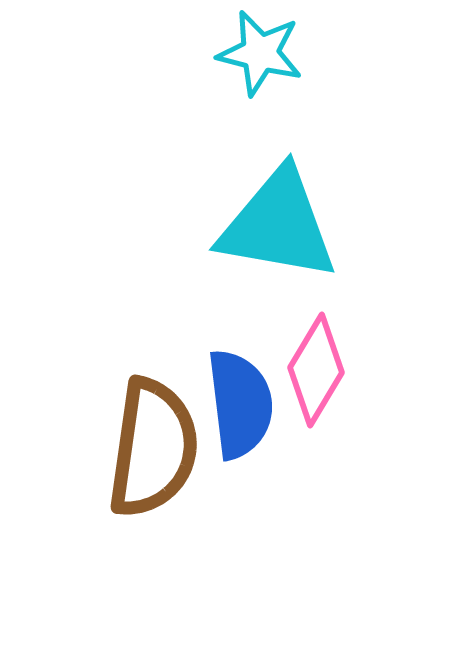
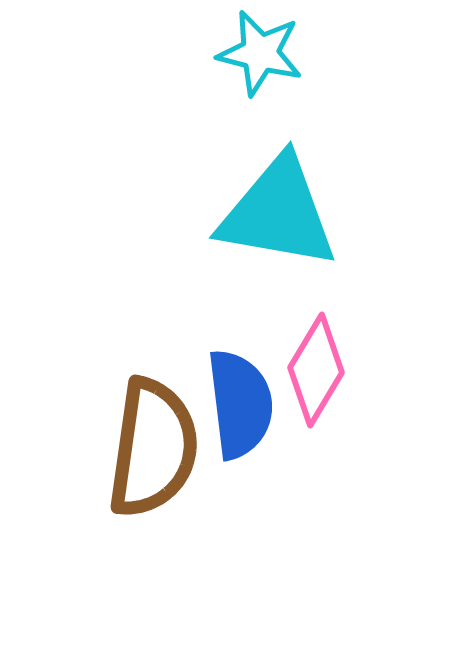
cyan triangle: moved 12 px up
